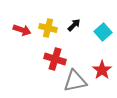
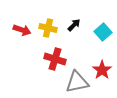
gray triangle: moved 2 px right, 1 px down
